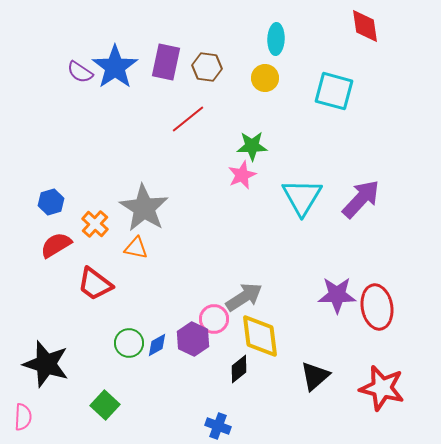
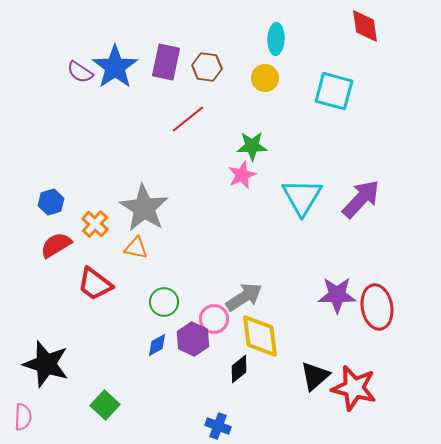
green circle: moved 35 px right, 41 px up
red star: moved 28 px left
